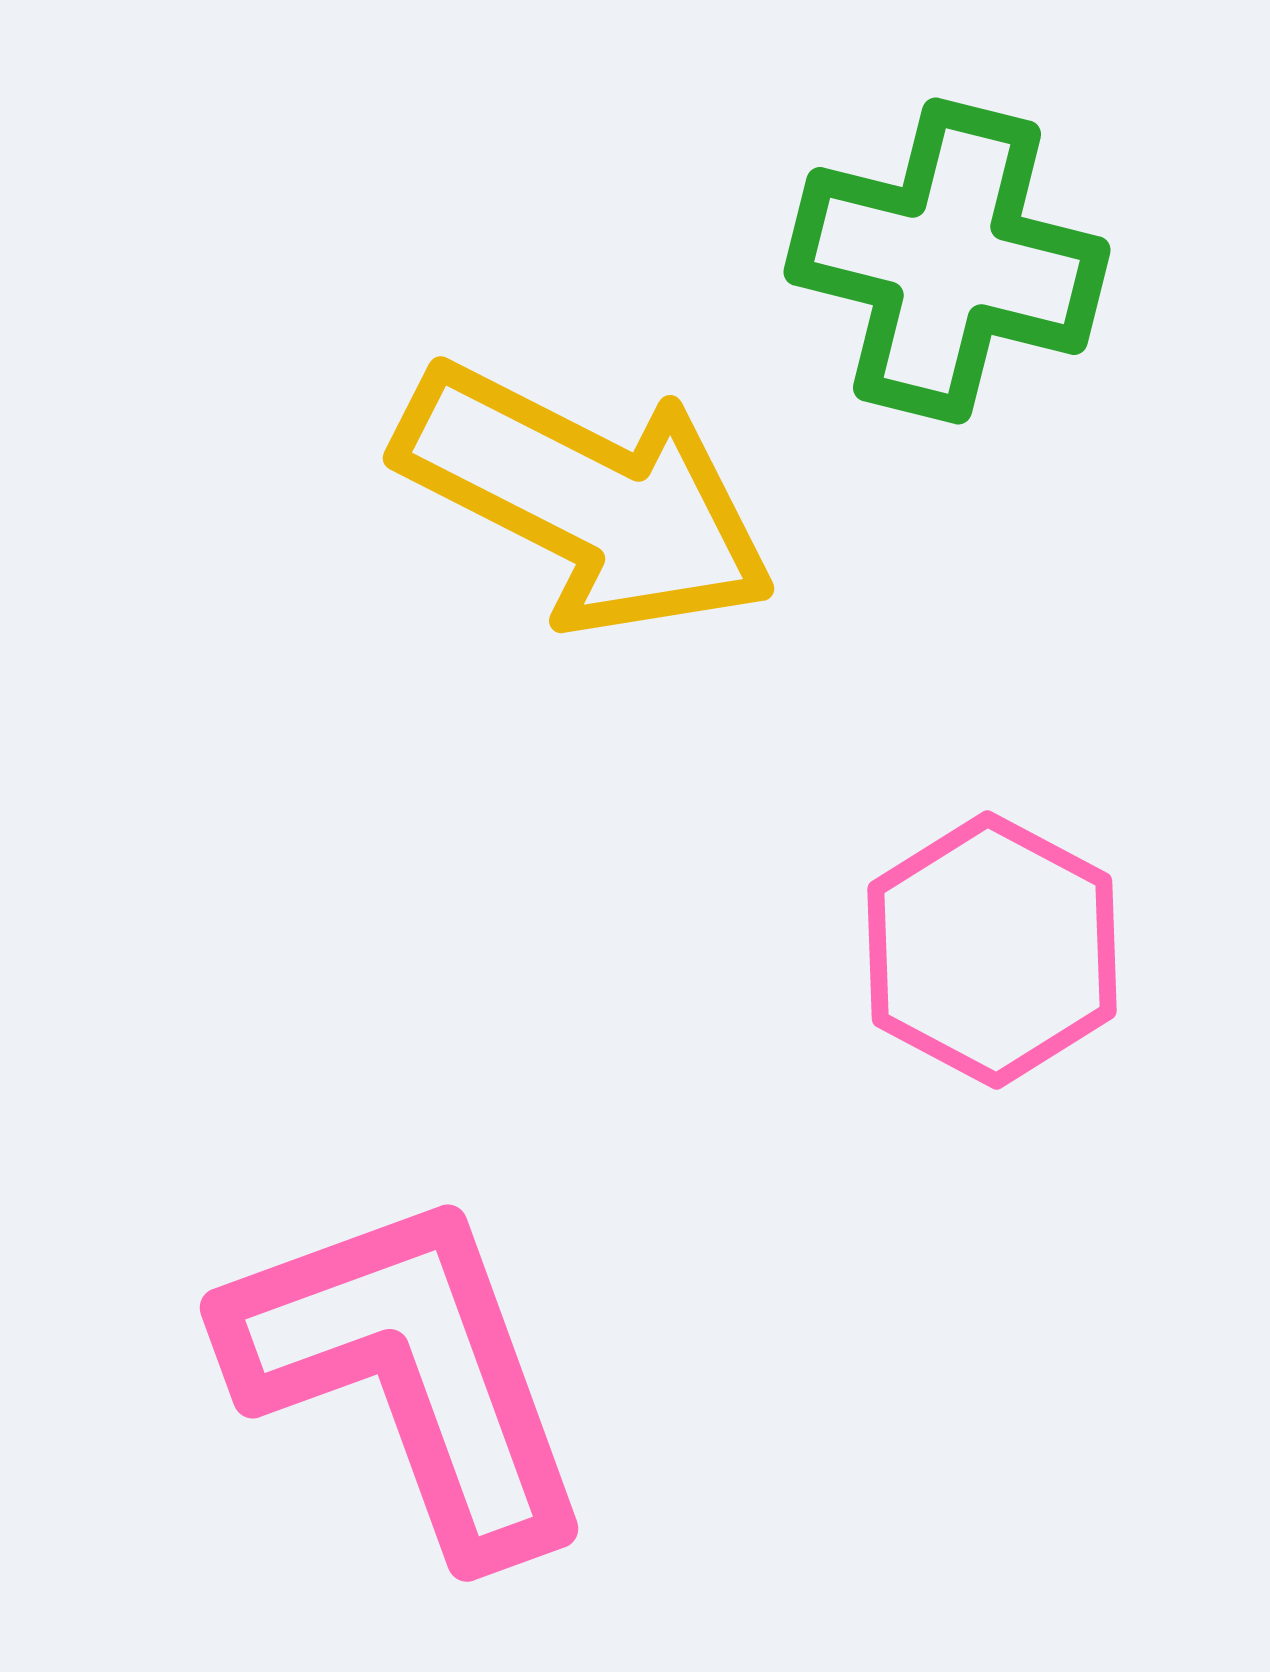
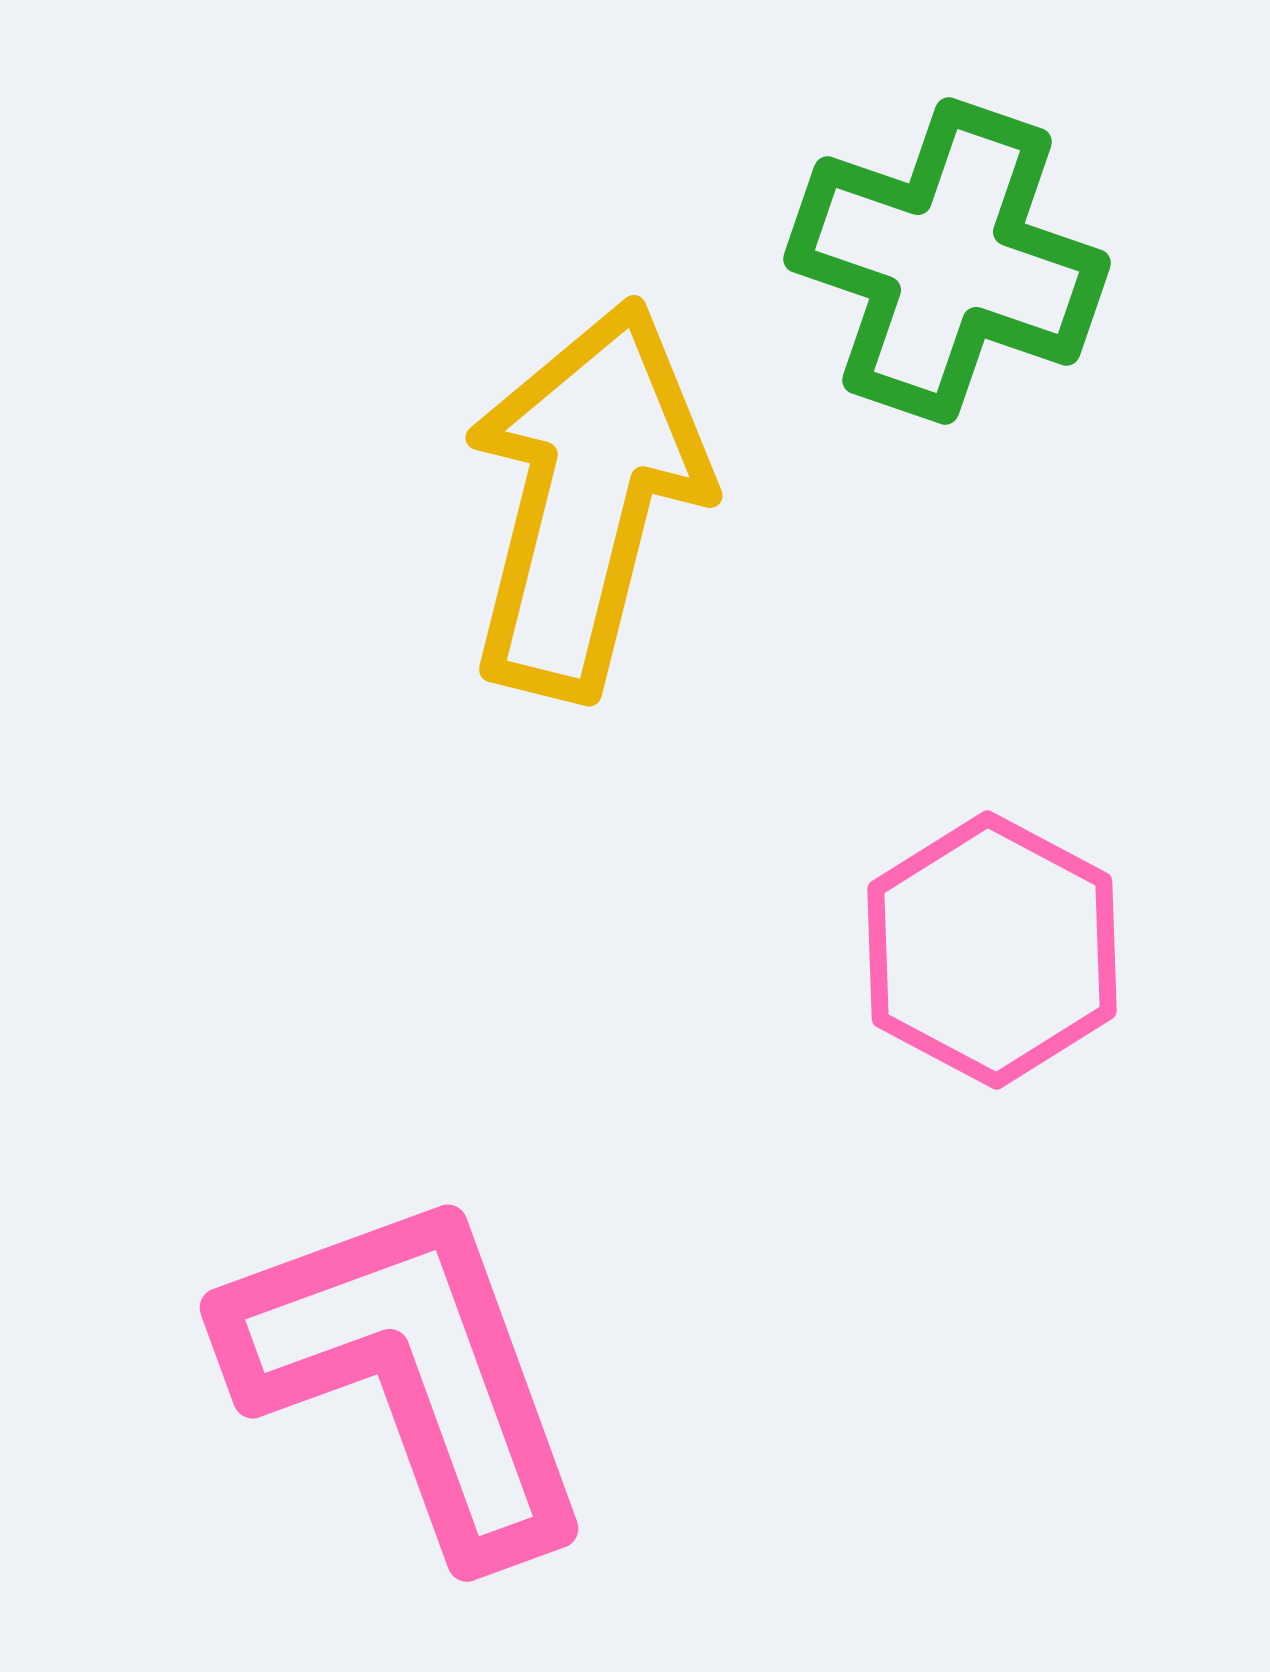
green cross: rotated 5 degrees clockwise
yellow arrow: rotated 103 degrees counterclockwise
